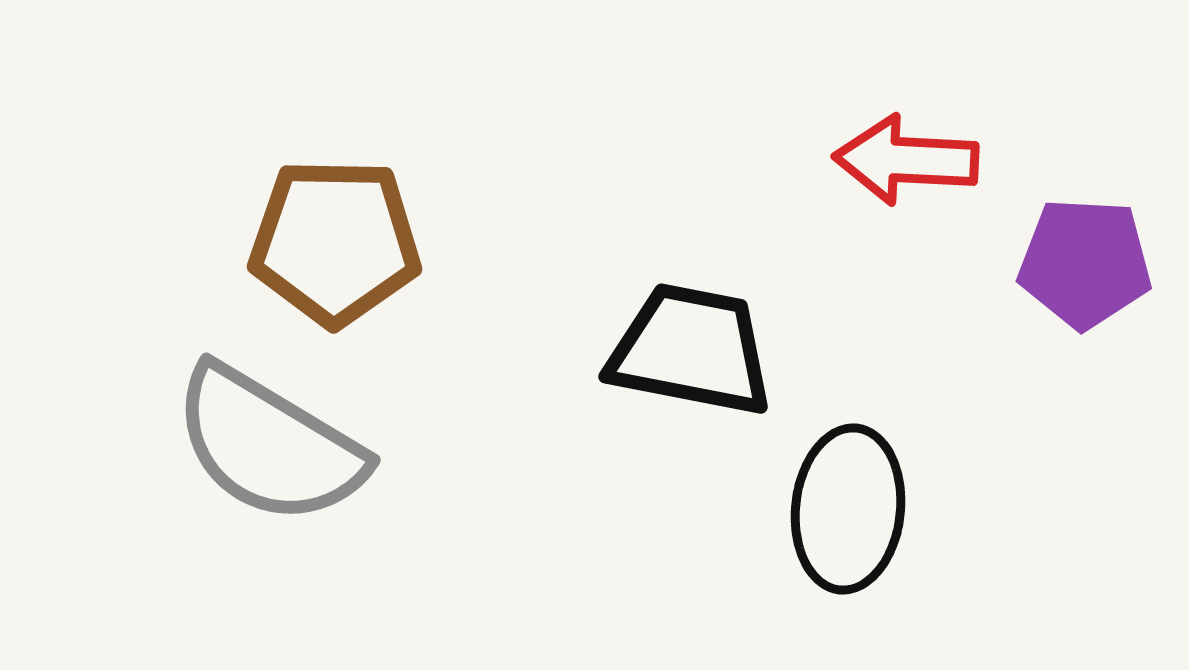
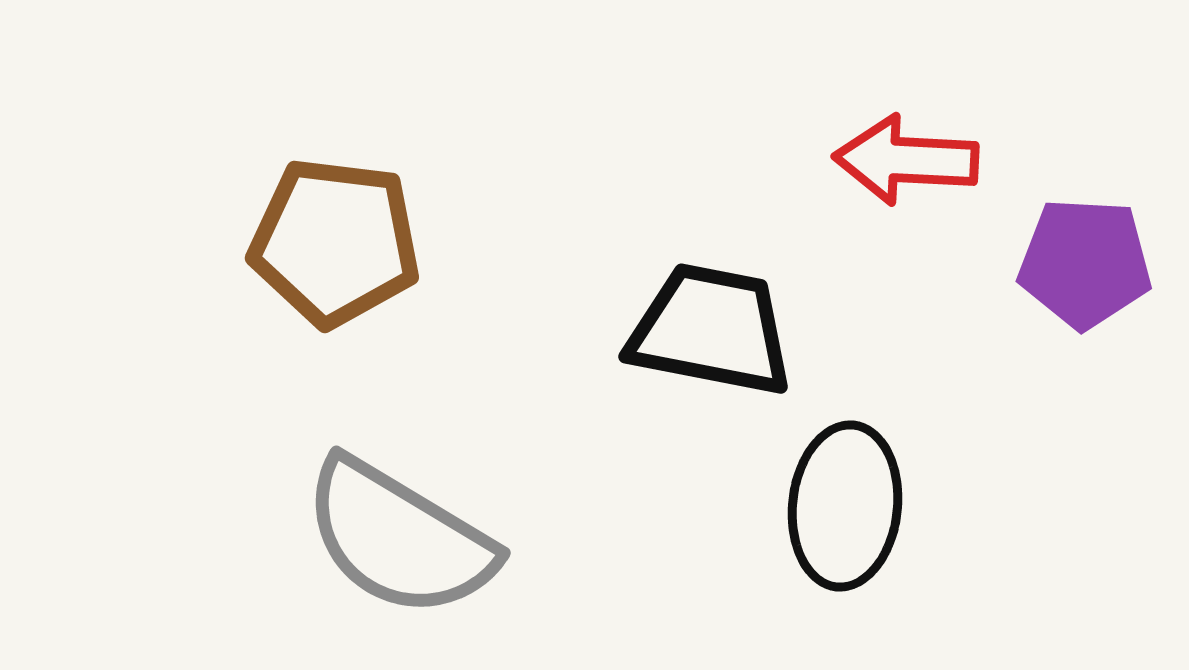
brown pentagon: rotated 6 degrees clockwise
black trapezoid: moved 20 px right, 20 px up
gray semicircle: moved 130 px right, 93 px down
black ellipse: moved 3 px left, 3 px up
